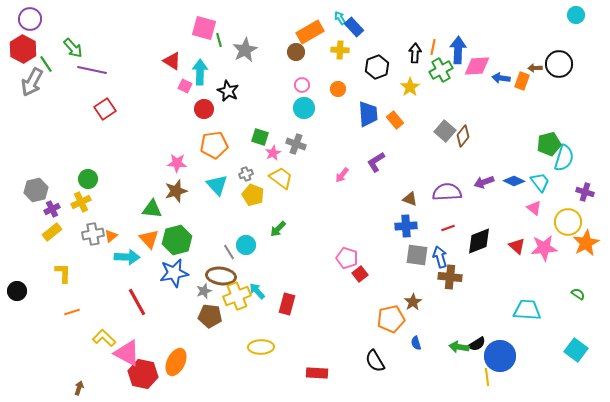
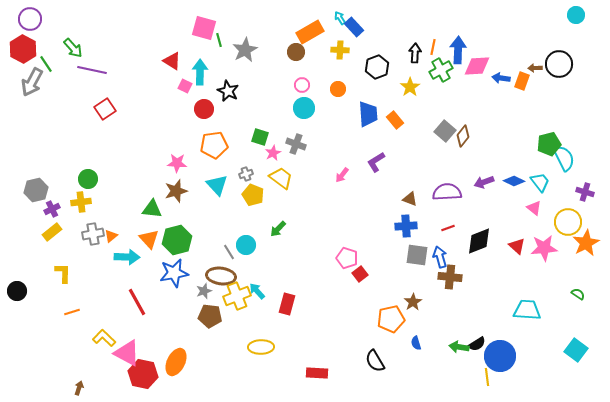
cyan semicircle at (564, 158): rotated 44 degrees counterclockwise
yellow cross at (81, 202): rotated 18 degrees clockwise
